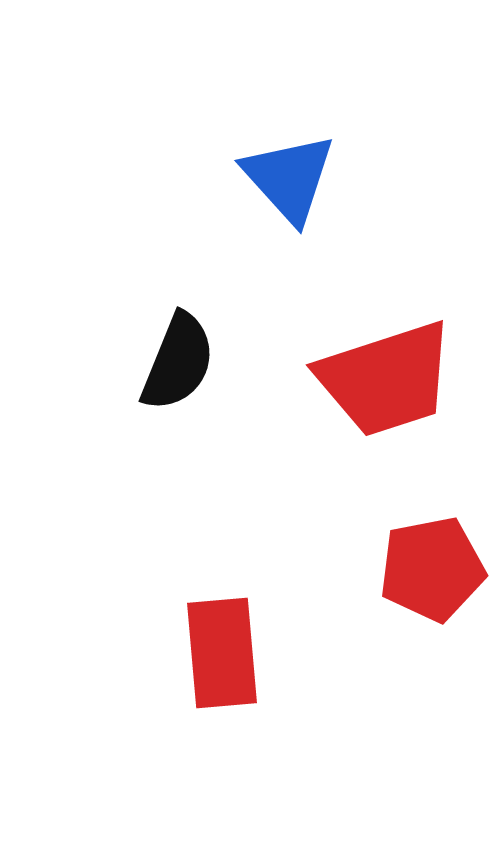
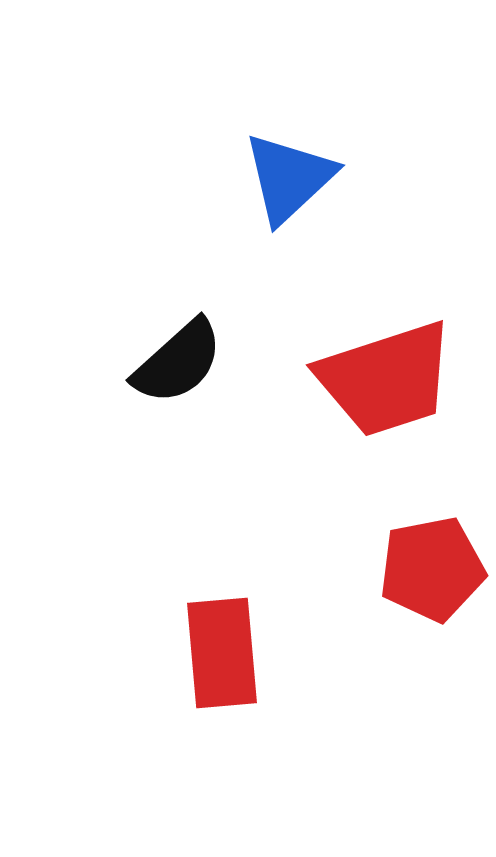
blue triangle: rotated 29 degrees clockwise
black semicircle: rotated 26 degrees clockwise
